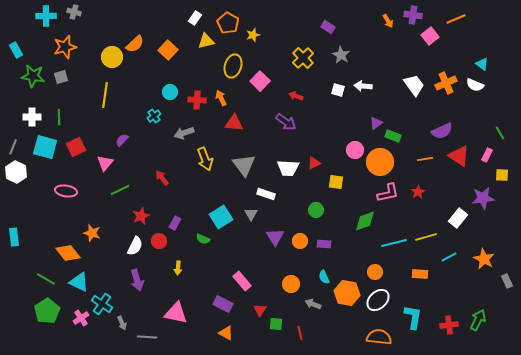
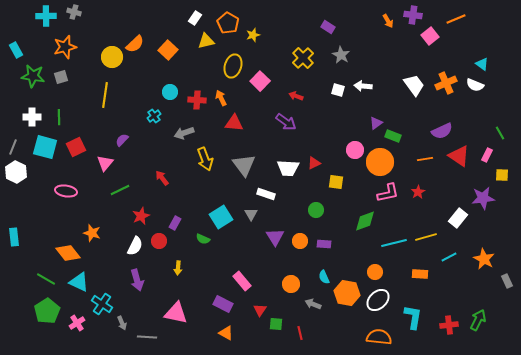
pink cross at (81, 318): moved 4 px left, 5 px down
